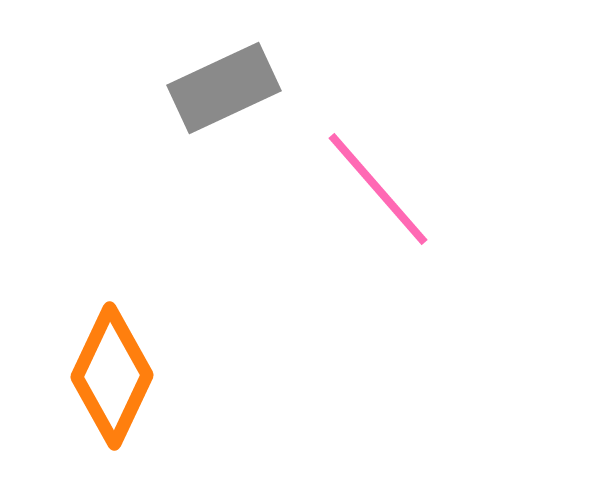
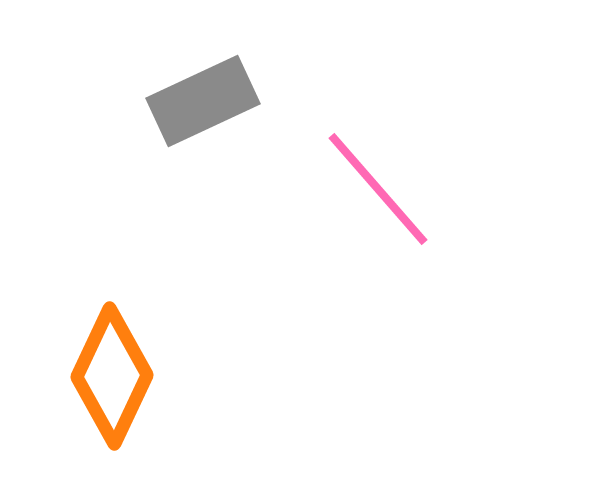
gray rectangle: moved 21 px left, 13 px down
